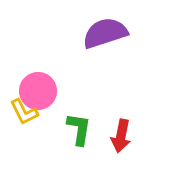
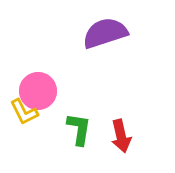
red arrow: rotated 24 degrees counterclockwise
